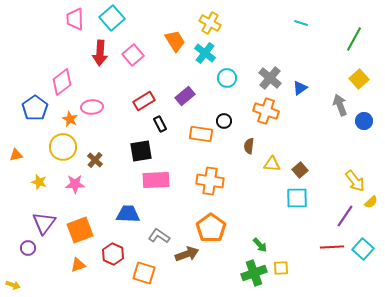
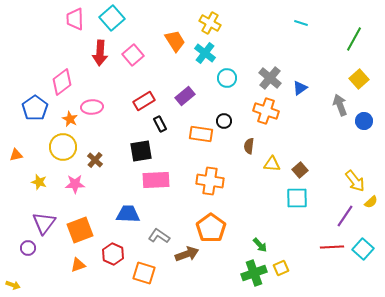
yellow square at (281, 268): rotated 21 degrees counterclockwise
